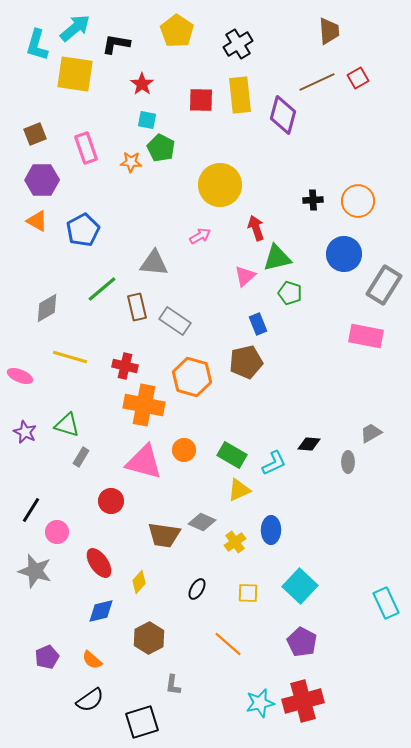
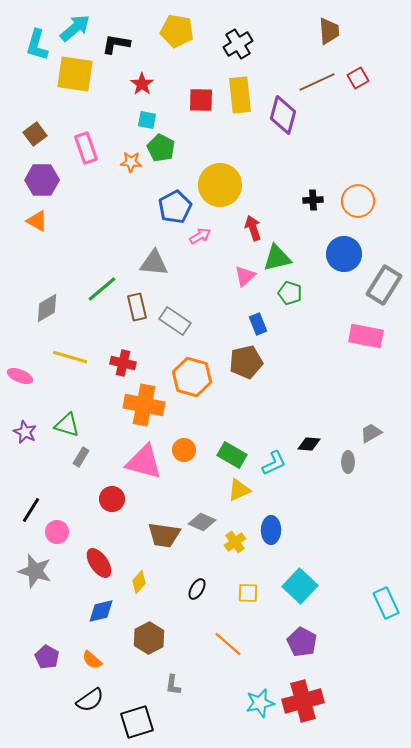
yellow pentagon at (177, 31): rotated 24 degrees counterclockwise
brown square at (35, 134): rotated 15 degrees counterclockwise
red arrow at (256, 228): moved 3 px left
blue pentagon at (83, 230): moved 92 px right, 23 px up
red cross at (125, 366): moved 2 px left, 3 px up
red circle at (111, 501): moved 1 px right, 2 px up
purple pentagon at (47, 657): rotated 20 degrees counterclockwise
black square at (142, 722): moved 5 px left
